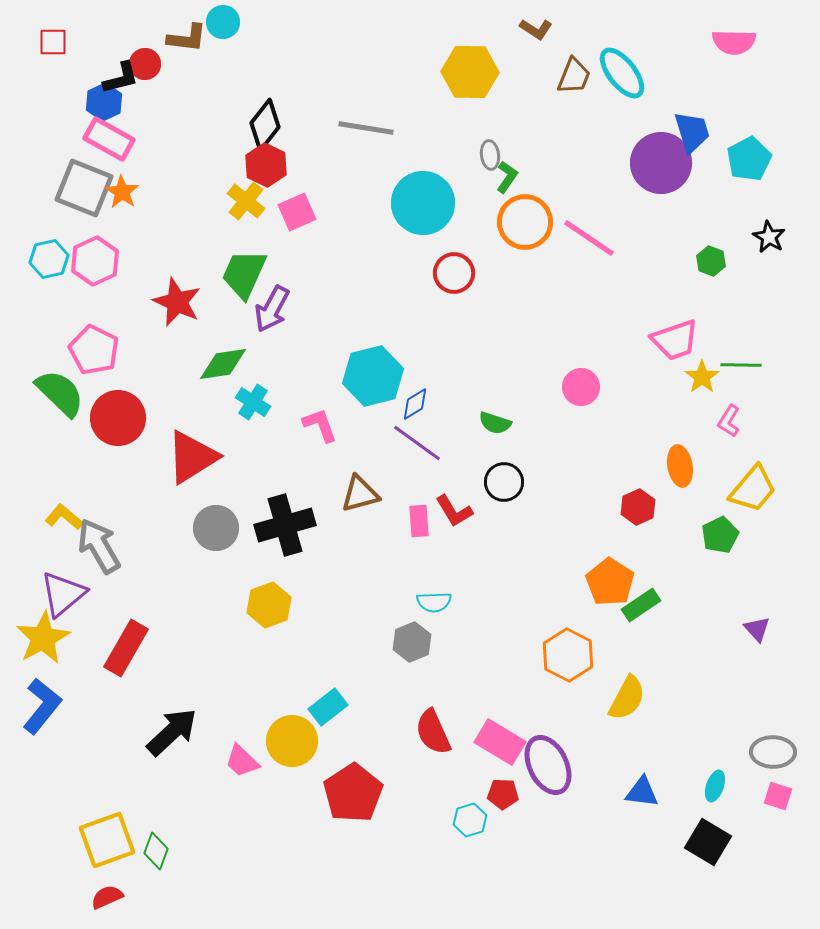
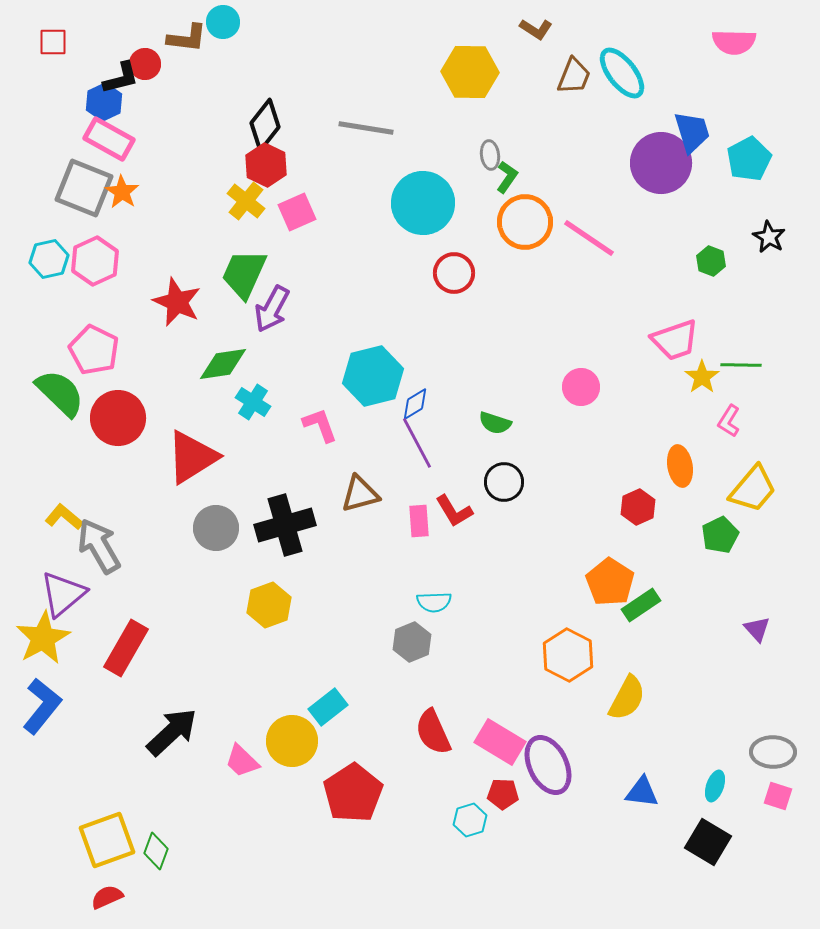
purple line at (417, 443): rotated 26 degrees clockwise
